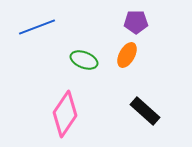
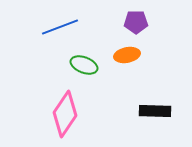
blue line: moved 23 px right
orange ellipse: rotated 50 degrees clockwise
green ellipse: moved 5 px down
black rectangle: moved 10 px right; rotated 40 degrees counterclockwise
